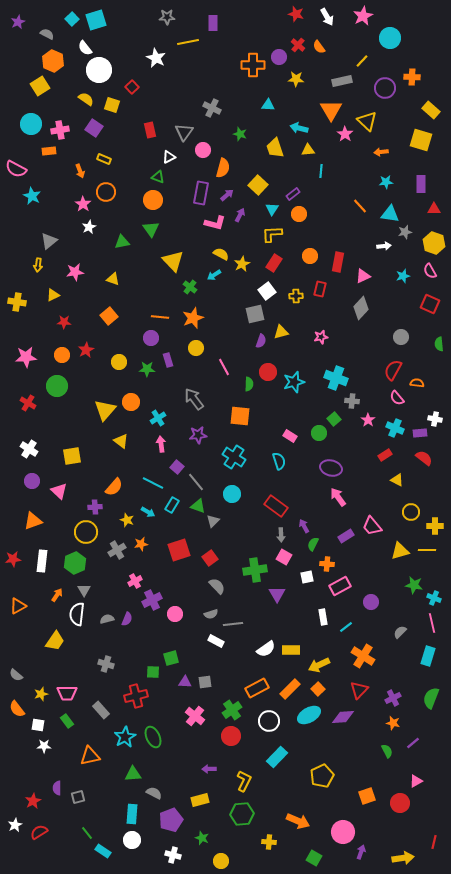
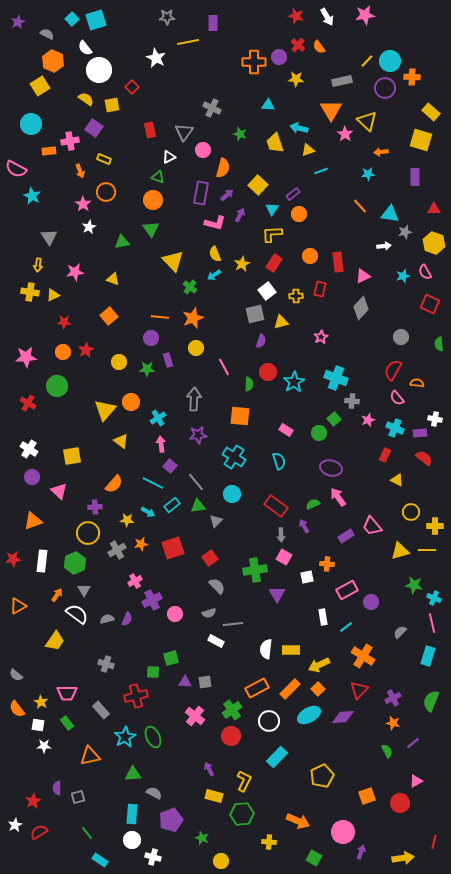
red star at (296, 14): moved 2 px down
pink star at (363, 16): moved 2 px right, 1 px up; rotated 18 degrees clockwise
cyan circle at (390, 38): moved 23 px down
yellow line at (362, 61): moved 5 px right
orange cross at (253, 65): moved 1 px right, 3 px up
yellow square at (112, 105): rotated 28 degrees counterclockwise
yellow rectangle at (431, 110): moved 2 px down
pink cross at (60, 130): moved 10 px right, 11 px down
yellow trapezoid at (275, 148): moved 5 px up
yellow triangle at (308, 150): rotated 16 degrees counterclockwise
cyan line at (321, 171): rotated 64 degrees clockwise
cyan star at (386, 182): moved 18 px left, 8 px up
purple rectangle at (421, 184): moved 6 px left, 7 px up
gray triangle at (49, 241): moved 4 px up; rotated 24 degrees counterclockwise
yellow semicircle at (221, 254): moved 6 px left; rotated 140 degrees counterclockwise
red rectangle at (338, 262): rotated 18 degrees counterclockwise
pink semicircle at (430, 271): moved 5 px left, 1 px down
yellow cross at (17, 302): moved 13 px right, 10 px up
yellow triangle at (281, 332): moved 10 px up
pink star at (321, 337): rotated 16 degrees counterclockwise
orange circle at (62, 355): moved 1 px right, 3 px up
cyan star at (294, 382): rotated 15 degrees counterclockwise
gray arrow at (194, 399): rotated 40 degrees clockwise
pink star at (368, 420): rotated 16 degrees clockwise
pink rectangle at (290, 436): moved 4 px left, 6 px up
red rectangle at (385, 455): rotated 32 degrees counterclockwise
purple square at (177, 467): moved 7 px left, 1 px up
purple circle at (32, 481): moved 4 px up
orange semicircle at (114, 487): moved 3 px up
cyan rectangle at (172, 505): rotated 21 degrees clockwise
green triangle at (198, 506): rotated 28 degrees counterclockwise
yellow star at (127, 520): rotated 16 degrees counterclockwise
gray triangle at (213, 521): moved 3 px right
yellow circle at (86, 532): moved 2 px right, 1 px down
green semicircle at (313, 544): moved 40 px up; rotated 40 degrees clockwise
red square at (179, 550): moved 6 px left, 2 px up
pink rectangle at (340, 586): moved 7 px right, 4 px down
white semicircle at (77, 614): rotated 120 degrees clockwise
gray semicircle at (211, 614): moved 2 px left, 1 px up
white semicircle at (266, 649): rotated 132 degrees clockwise
yellow star at (41, 694): moved 8 px down; rotated 24 degrees counterclockwise
green semicircle at (431, 698): moved 3 px down
green rectangle at (67, 721): moved 2 px down
purple arrow at (209, 769): rotated 64 degrees clockwise
yellow rectangle at (200, 800): moved 14 px right, 4 px up; rotated 30 degrees clockwise
cyan rectangle at (103, 851): moved 3 px left, 9 px down
white cross at (173, 855): moved 20 px left, 2 px down
